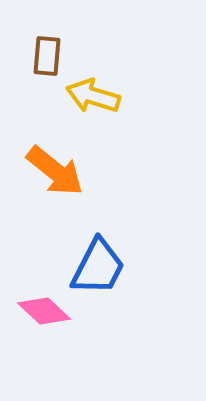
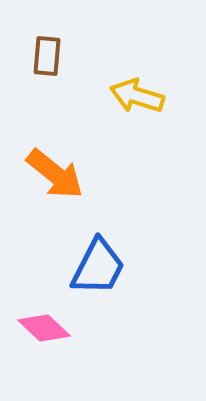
yellow arrow: moved 44 px right
orange arrow: moved 3 px down
pink diamond: moved 17 px down
